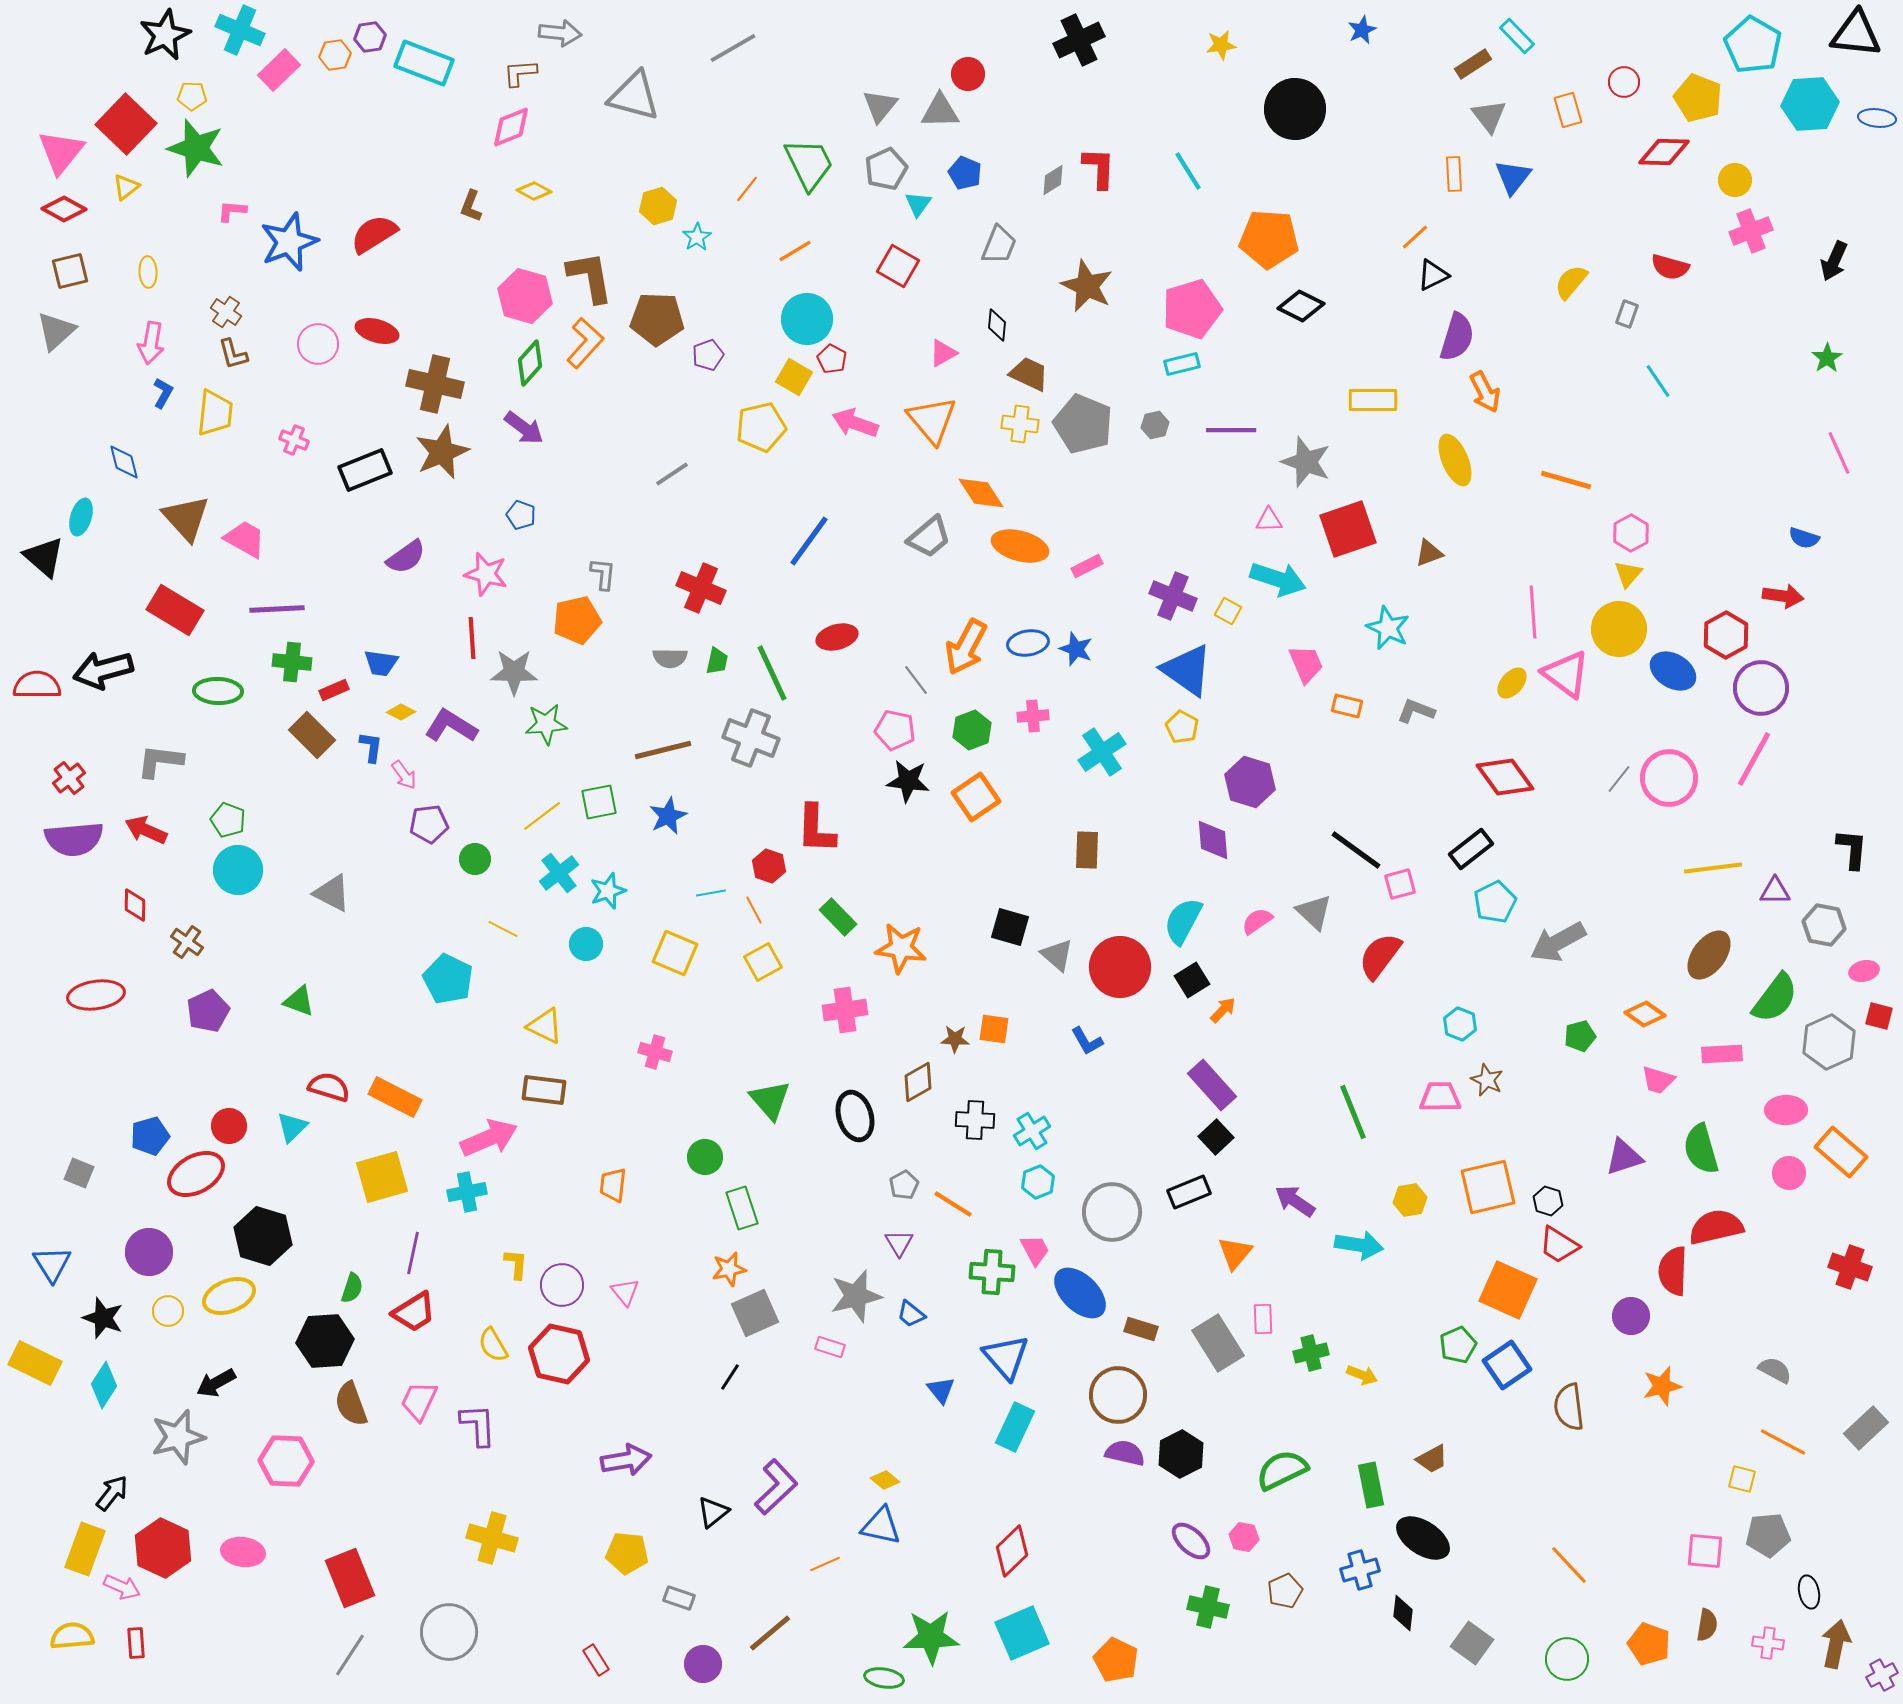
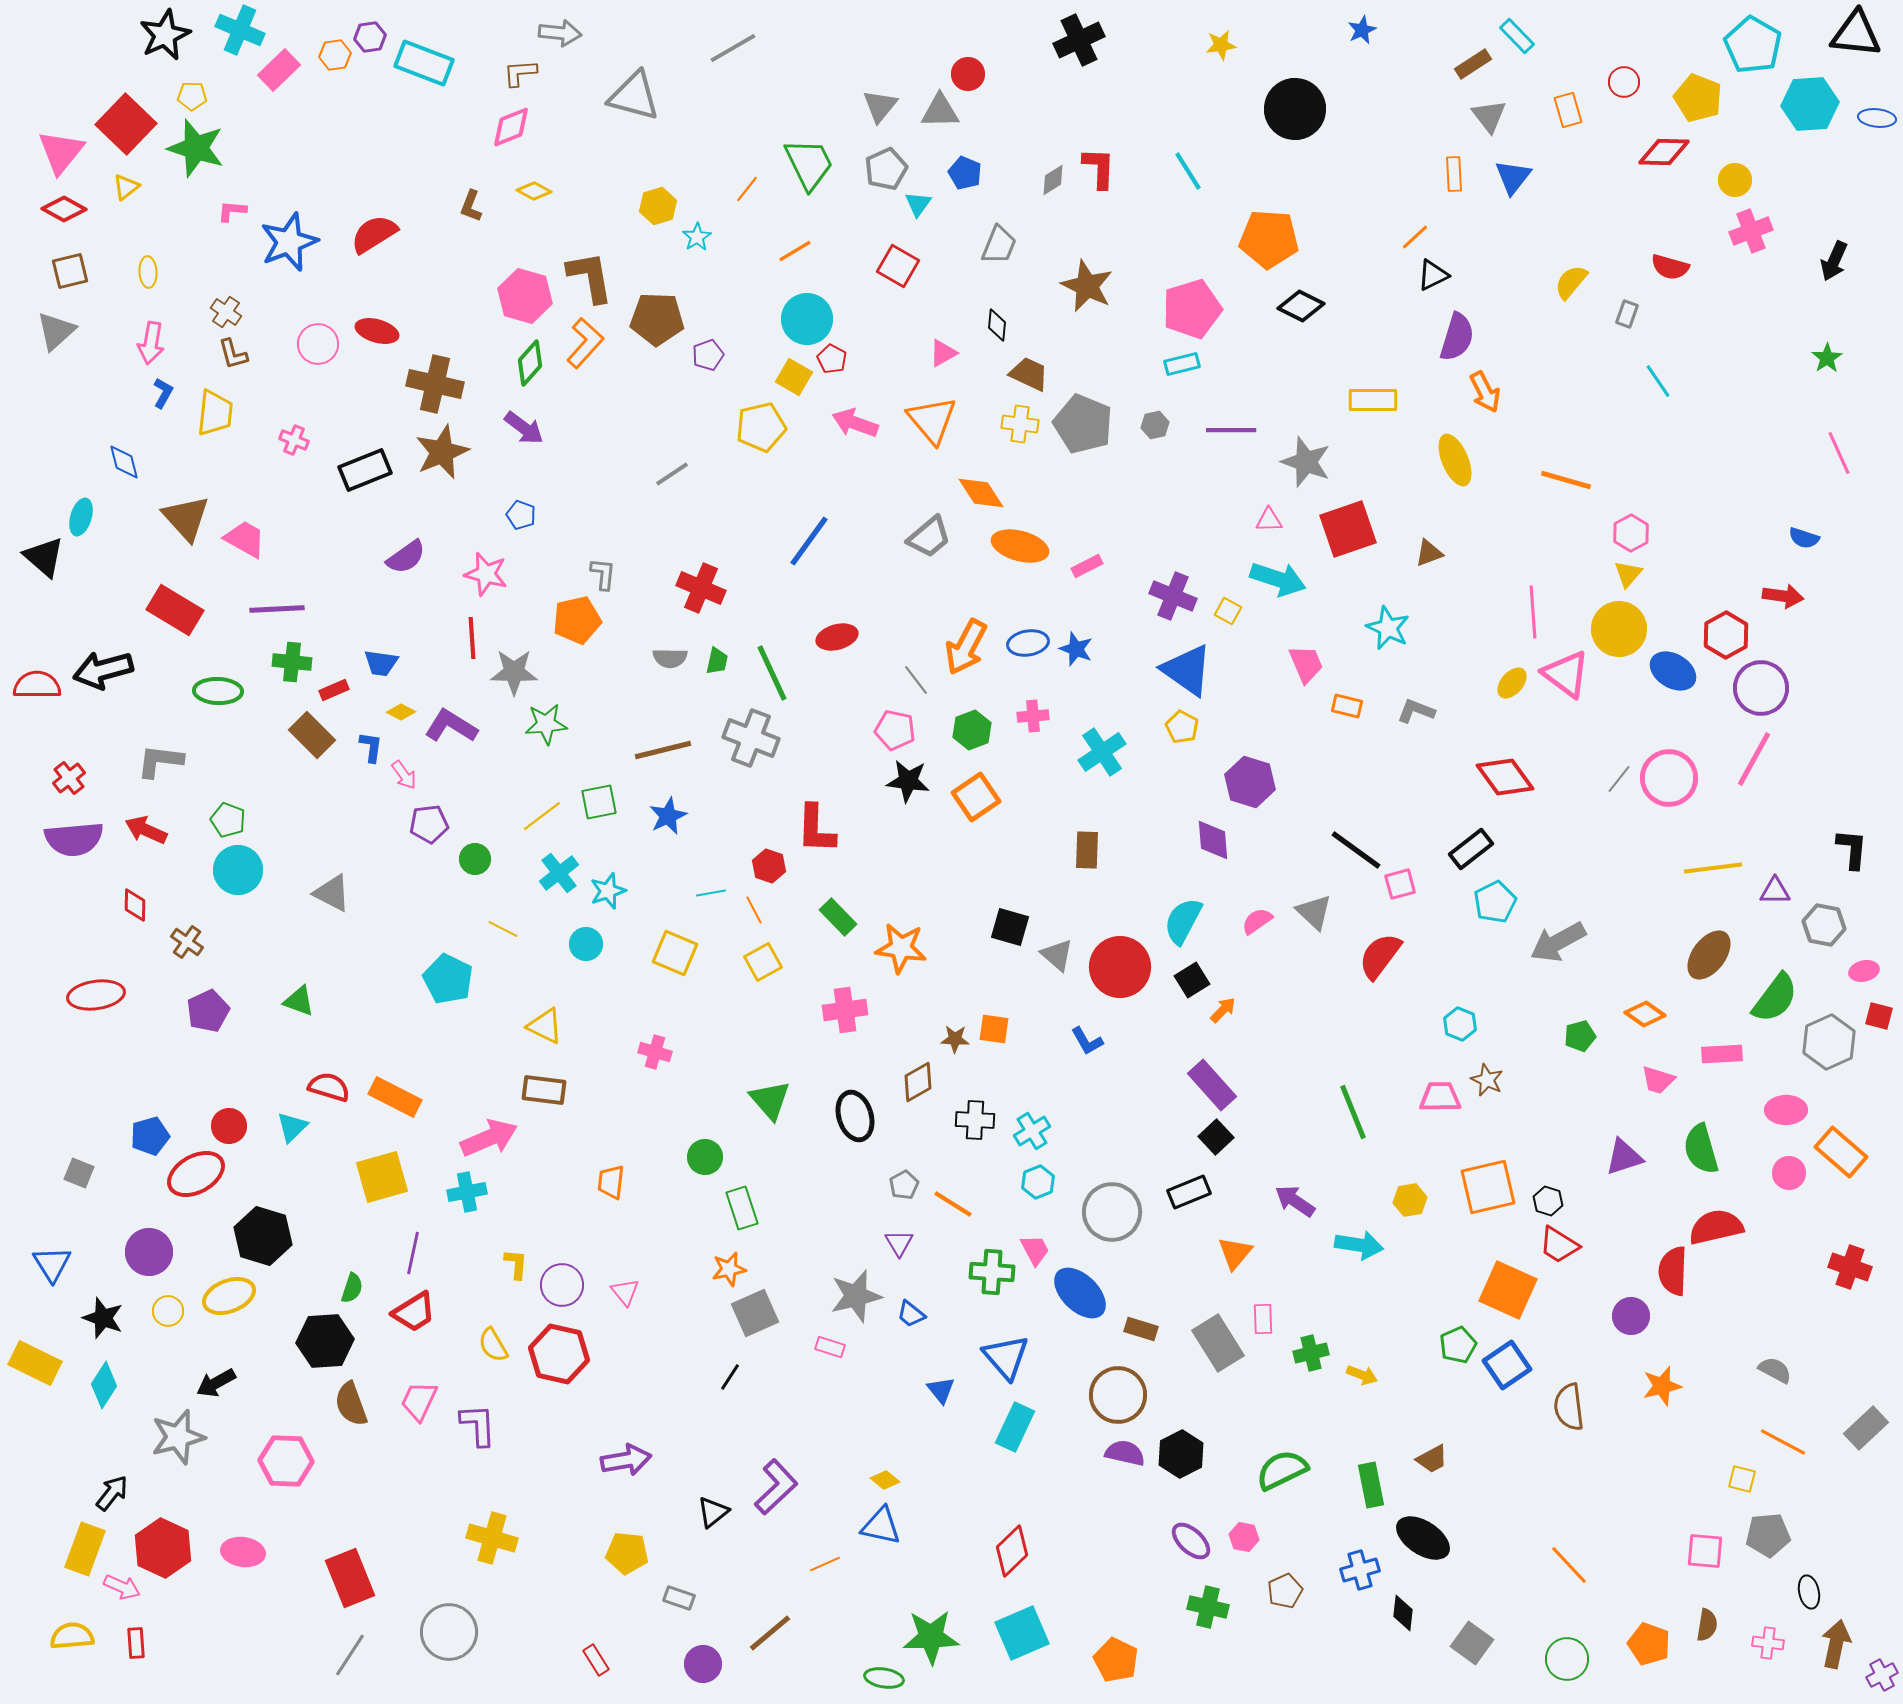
orange trapezoid at (613, 1185): moved 2 px left, 3 px up
